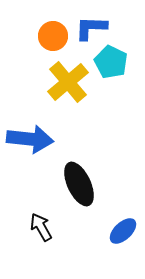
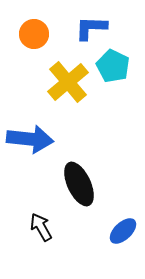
orange circle: moved 19 px left, 2 px up
cyan pentagon: moved 2 px right, 4 px down
